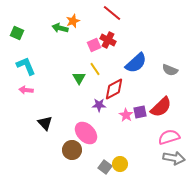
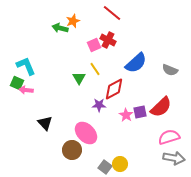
green square: moved 50 px down
